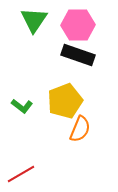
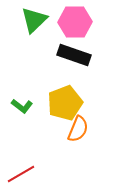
green triangle: rotated 12 degrees clockwise
pink hexagon: moved 3 px left, 3 px up
black rectangle: moved 4 px left
yellow pentagon: moved 2 px down
orange semicircle: moved 2 px left
